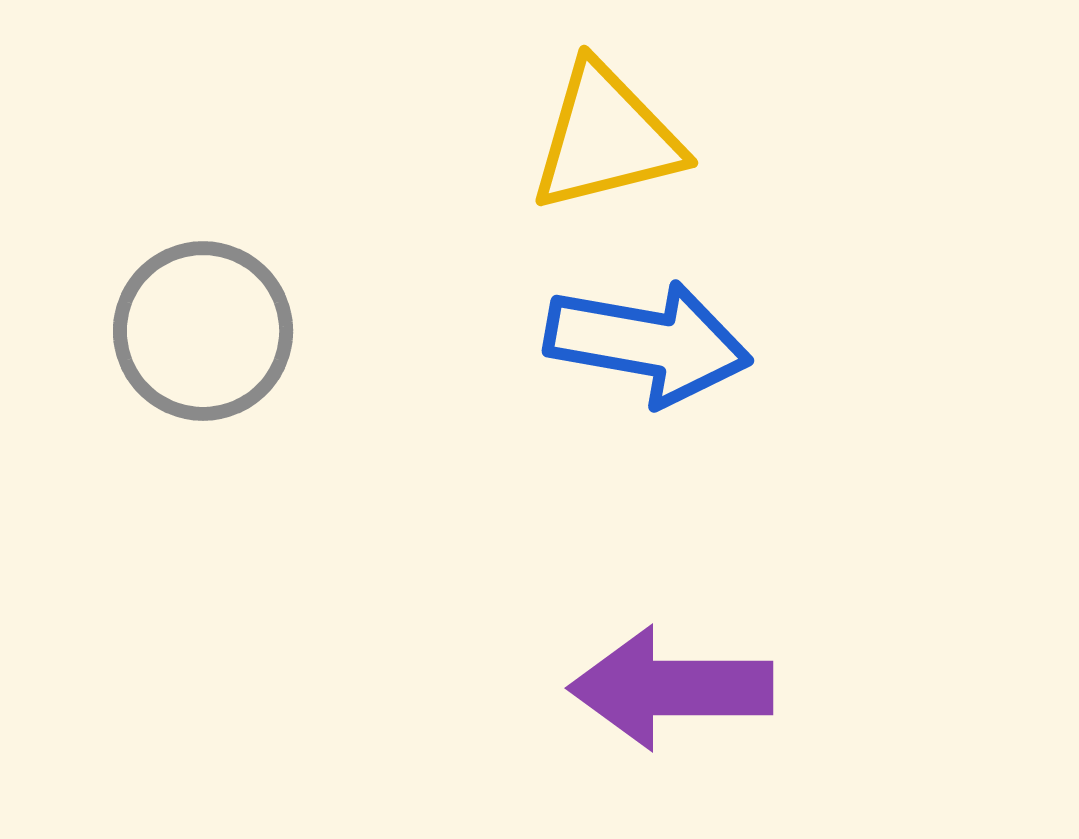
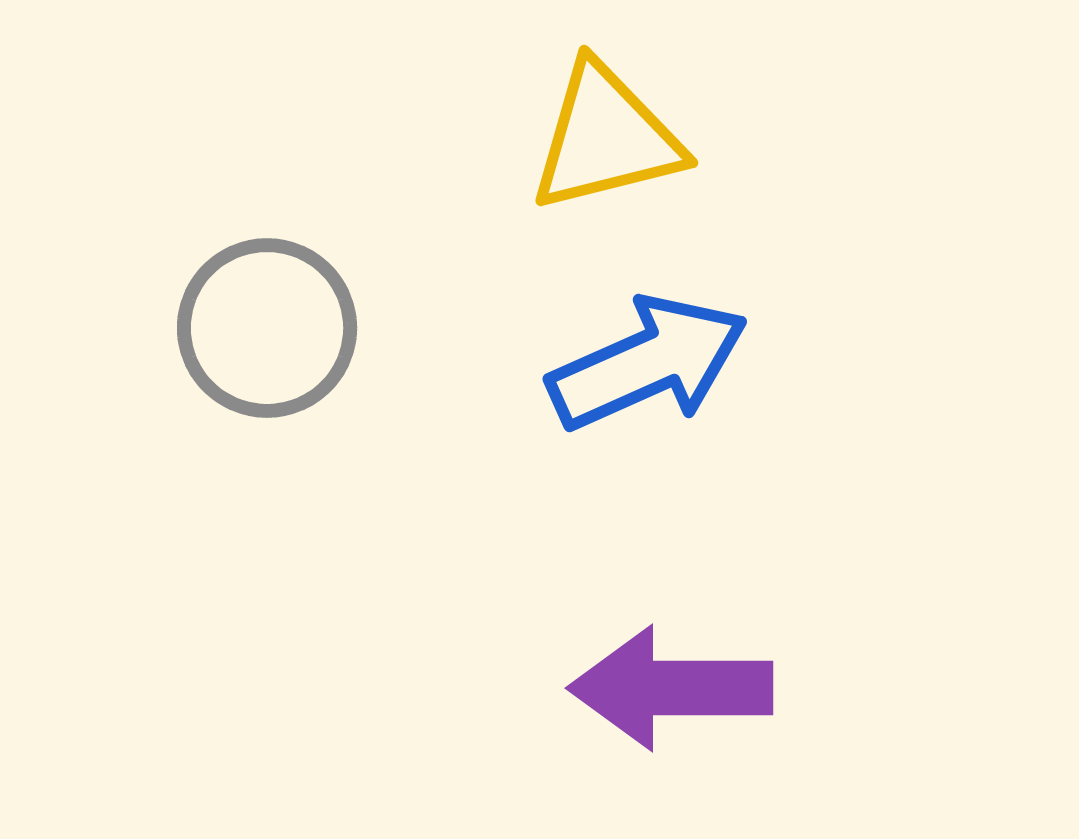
gray circle: moved 64 px right, 3 px up
blue arrow: moved 20 px down; rotated 34 degrees counterclockwise
